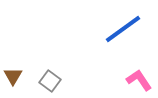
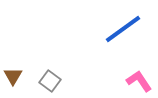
pink L-shape: moved 1 px down
